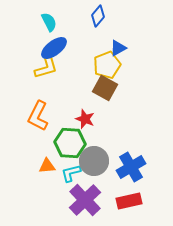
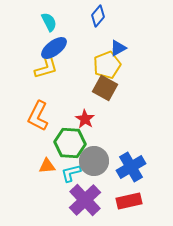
red star: rotated 12 degrees clockwise
